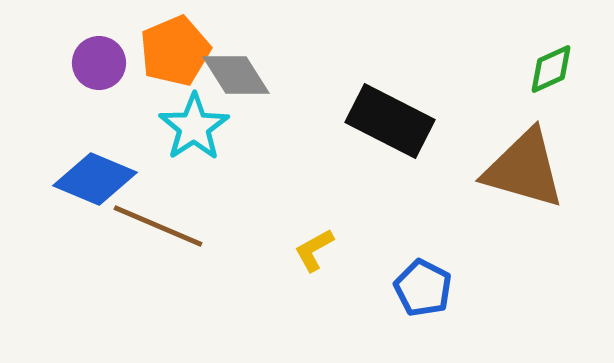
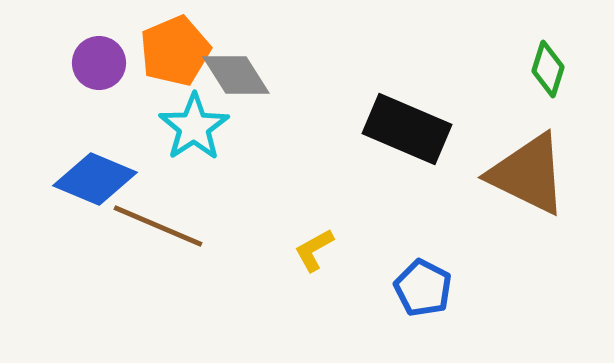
green diamond: moved 3 px left; rotated 48 degrees counterclockwise
black rectangle: moved 17 px right, 8 px down; rotated 4 degrees counterclockwise
brown triangle: moved 4 px right, 5 px down; rotated 10 degrees clockwise
